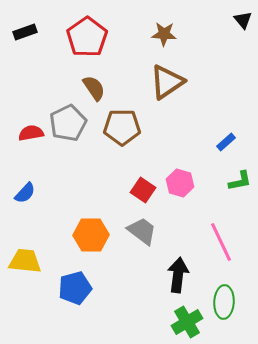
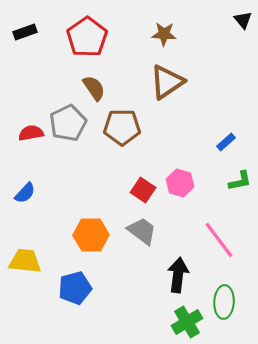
pink line: moved 2 px left, 2 px up; rotated 12 degrees counterclockwise
